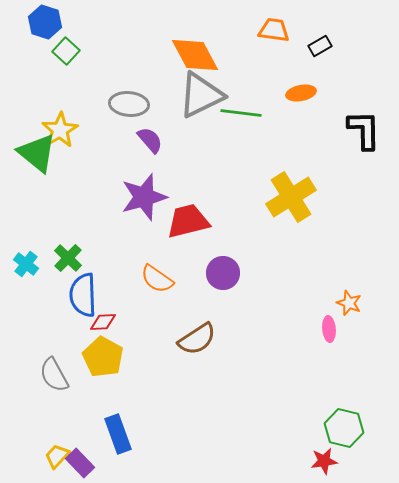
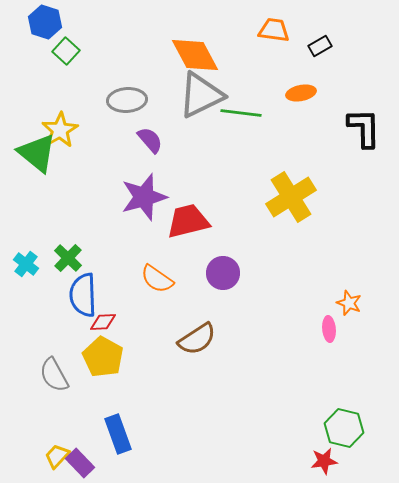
gray ellipse: moved 2 px left, 4 px up; rotated 9 degrees counterclockwise
black L-shape: moved 2 px up
